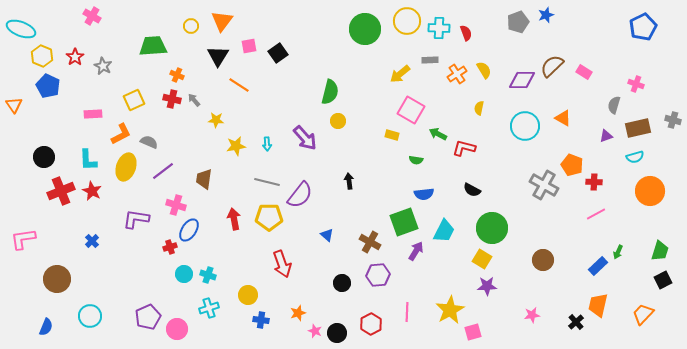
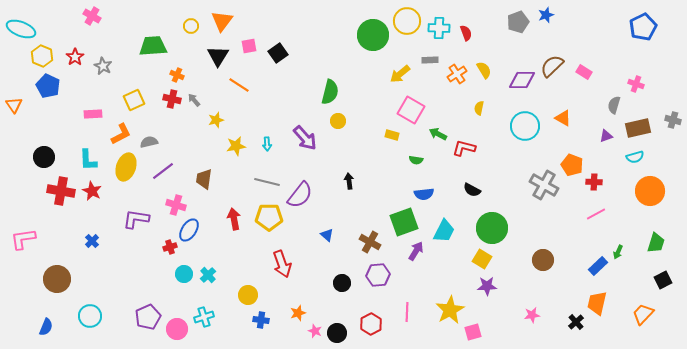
green circle at (365, 29): moved 8 px right, 6 px down
yellow star at (216, 120): rotated 21 degrees counterclockwise
gray semicircle at (149, 142): rotated 36 degrees counterclockwise
red cross at (61, 191): rotated 32 degrees clockwise
green trapezoid at (660, 251): moved 4 px left, 8 px up
cyan cross at (208, 275): rotated 28 degrees clockwise
orange trapezoid at (598, 305): moved 1 px left, 2 px up
cyan cross at (209, 308): moved 5 px left, 9 px down
